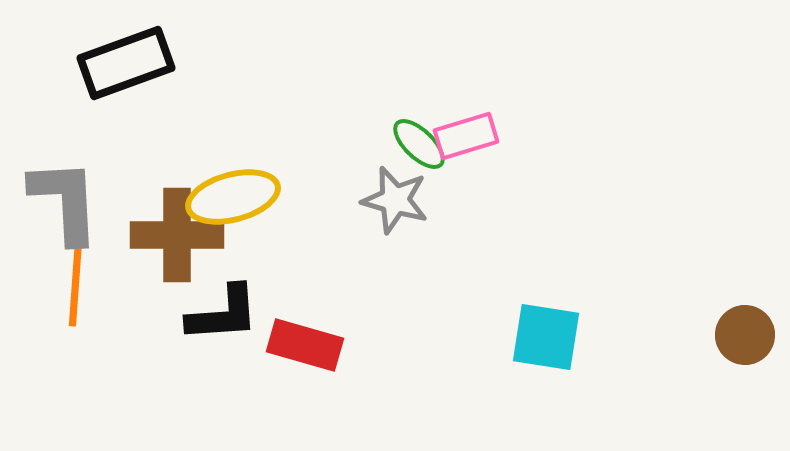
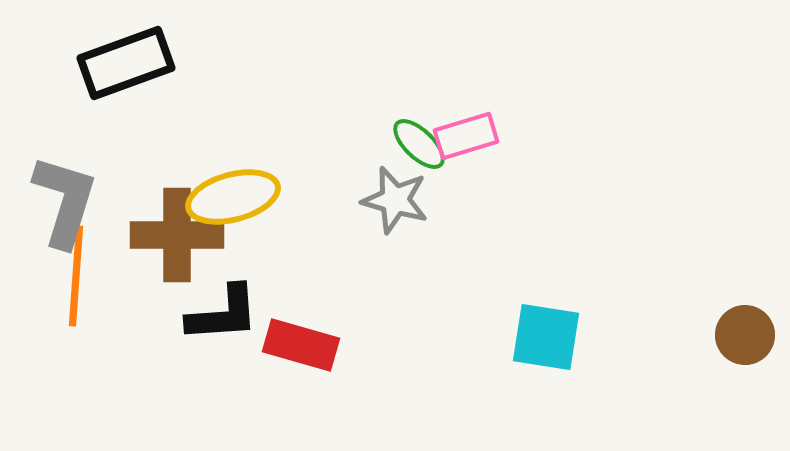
gray L-shape: rotated 20 degrees clockwise
red rectangle: moved 4 px left
